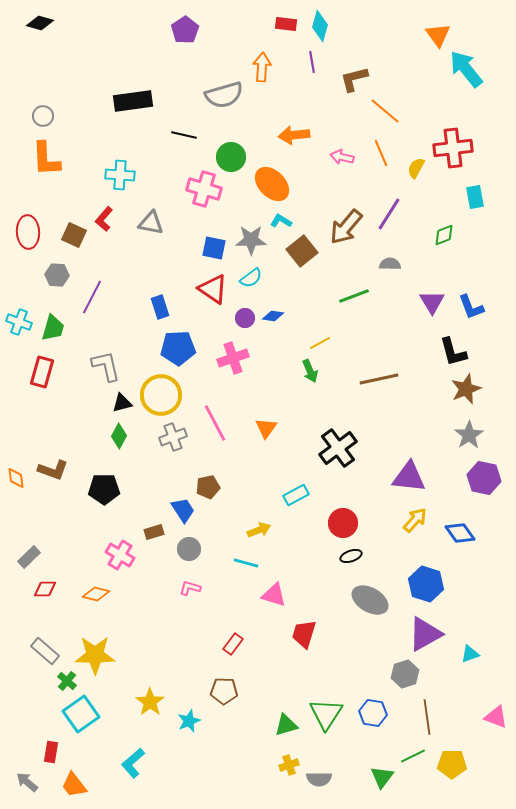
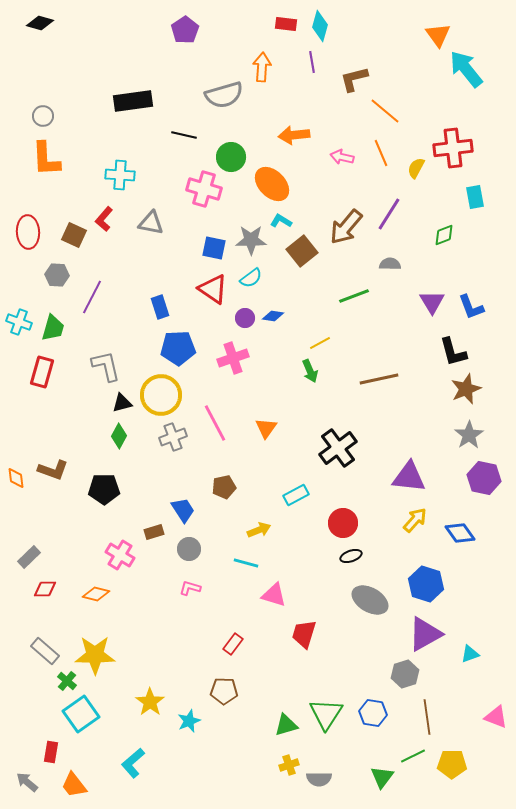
brown pentagon at (208, 487): moved 16 px right
